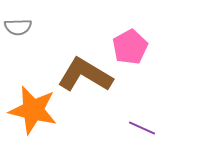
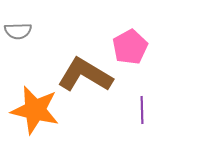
gray semicircle: moved 4 px down
orange star: moved 2 px right
purple line: moved 18 px up; rotated 64 degrees clockwise
